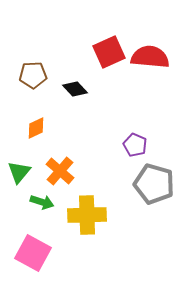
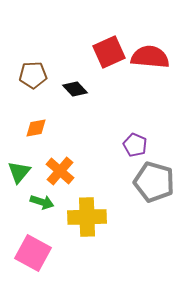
orange diamond: rotated 15 degrees clockwise
gray pentagon: moved 2 px up
yellow cross: moved 2 px down
